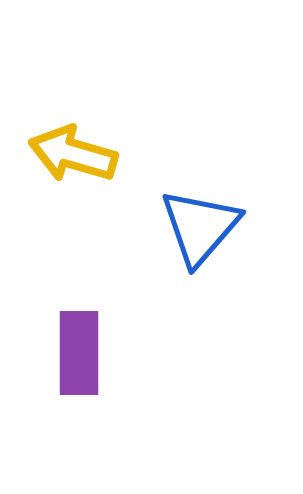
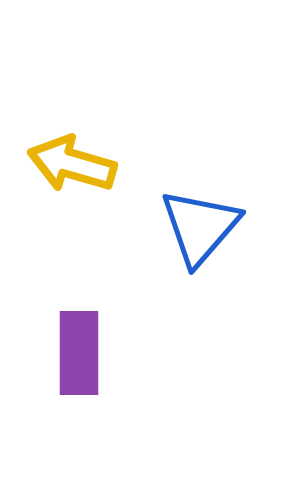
yellow arrow: moved 1 px left, 10 px down
